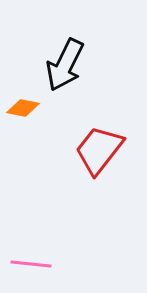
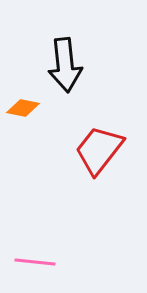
black arrow: rotated 32 degrees counterclockwise
pink line: moved 4 px right, 2 px up
